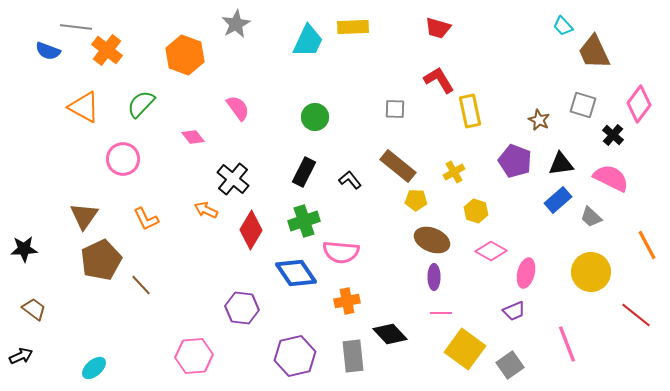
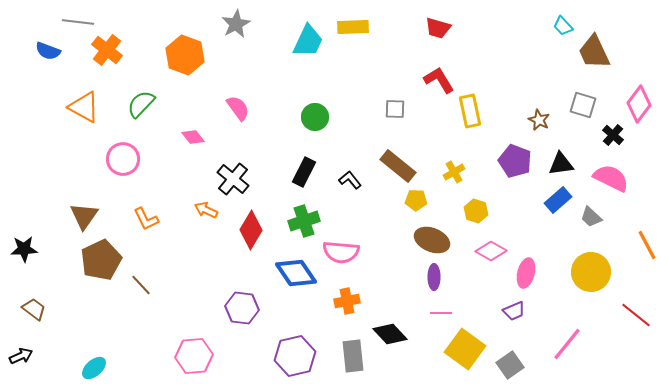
gray line at (76, 27): moved 2 px right, 5 px up
pink line at (567, 344): rotated 60 degrees clockwise
